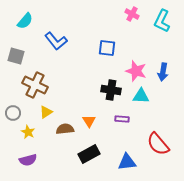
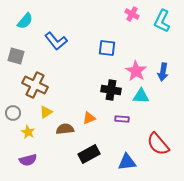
pink star: rotated 15 degrees clockwise
orange triangle: moved 3 px up; rotated 40 degrees clockwise
